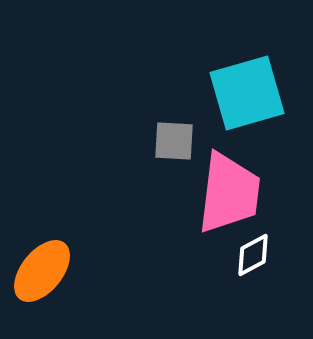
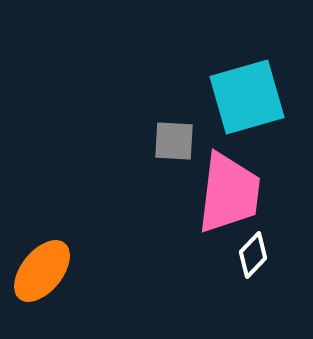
cyan square: moved 4 px down
white diamond: rotated 18 degrees counterclockwise
